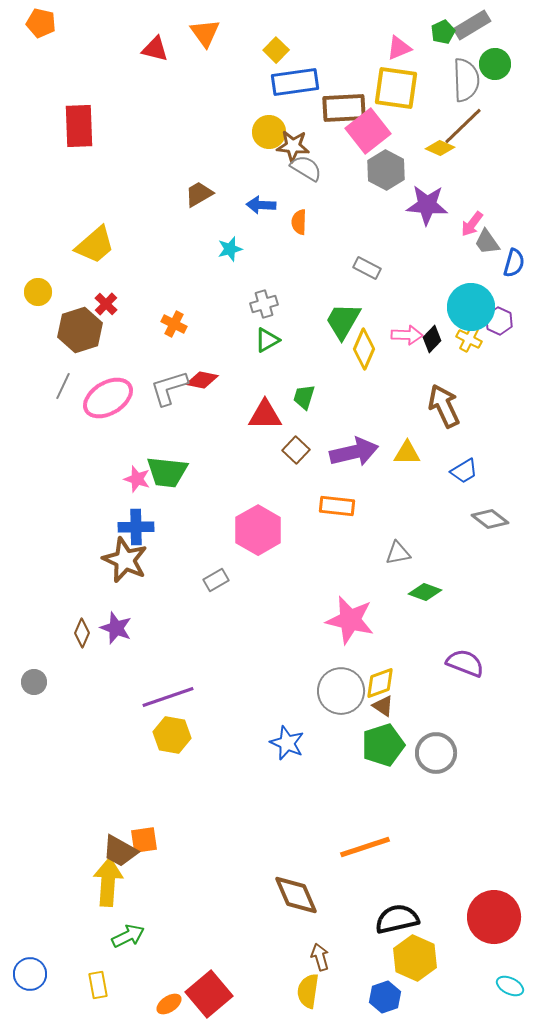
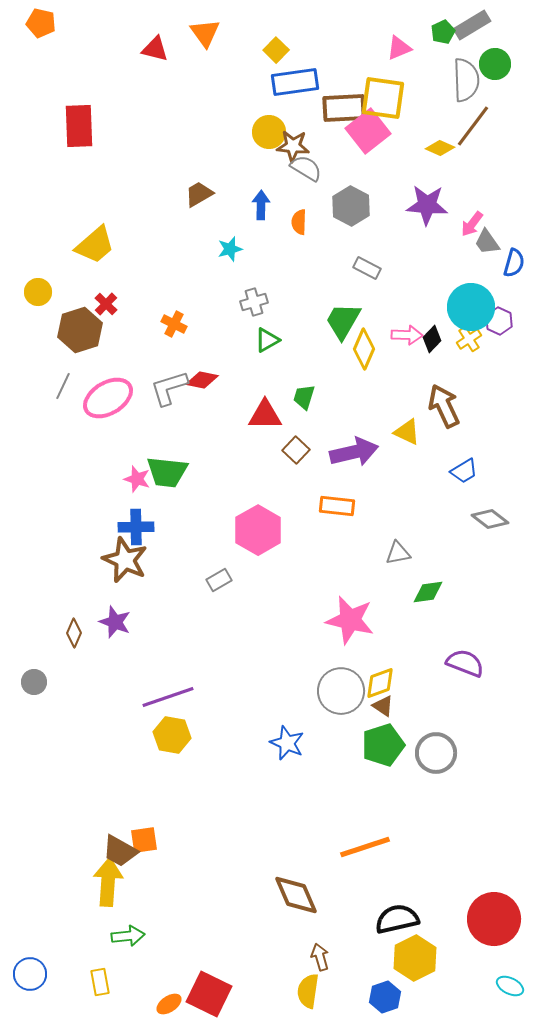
yellow square at (396, 88): moved 13 px left, 10 px down
brown line at (463, 126): moved 10 px right; rotated 9 degrees counterclockwise
gray hexagon at (386, 170): moved 35 px left, 36 px down
blue arrow at (261, 205): rotated 88 degrees clockwise
gray cross at (264, 304): moved 10 px left, 2 px up
yellow cross at (469, 339): rotated 30 degrees clockwise
yellow triangle at (407, 453): moved 21 px up; rotated 24 degrees clockwise
gray rectangle at (216, 580): moved 3 px right
green diamond at (425, 592): moved 3 px right; rotated 28 degrees counterclockwise
purple star at (116, 628): moved 1 px left, 6 px up
brown diamond at (82, 633): moved 8 px left
red circle at (494, 917): moved 2 px down
green arrow at (128, 936): rotated 20 degrees clockwise
yellow hexagon at (415, 958): rotated 9 degrees clockwise
yellow rectangle at (98, 985): moved 2 px right, 3 px up
red square at (209, 994): rotated 24 degrees counterclockwise
